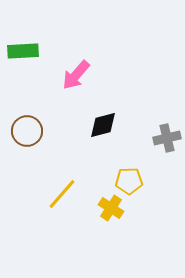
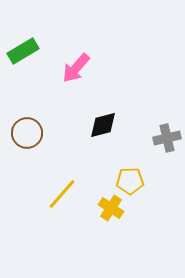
green rectangle: rotated 28 degrees counterclockwise
pink arrow: moved 7 px up
brown circle: moved 2 px down
yellow pentagon: moved 1 px right
